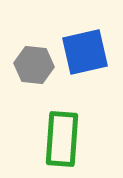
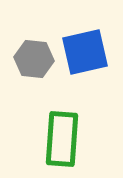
gray hexagon: moved 6 px up
